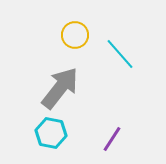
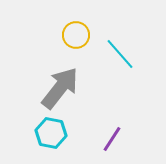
yellow circle: moved 1 px right
